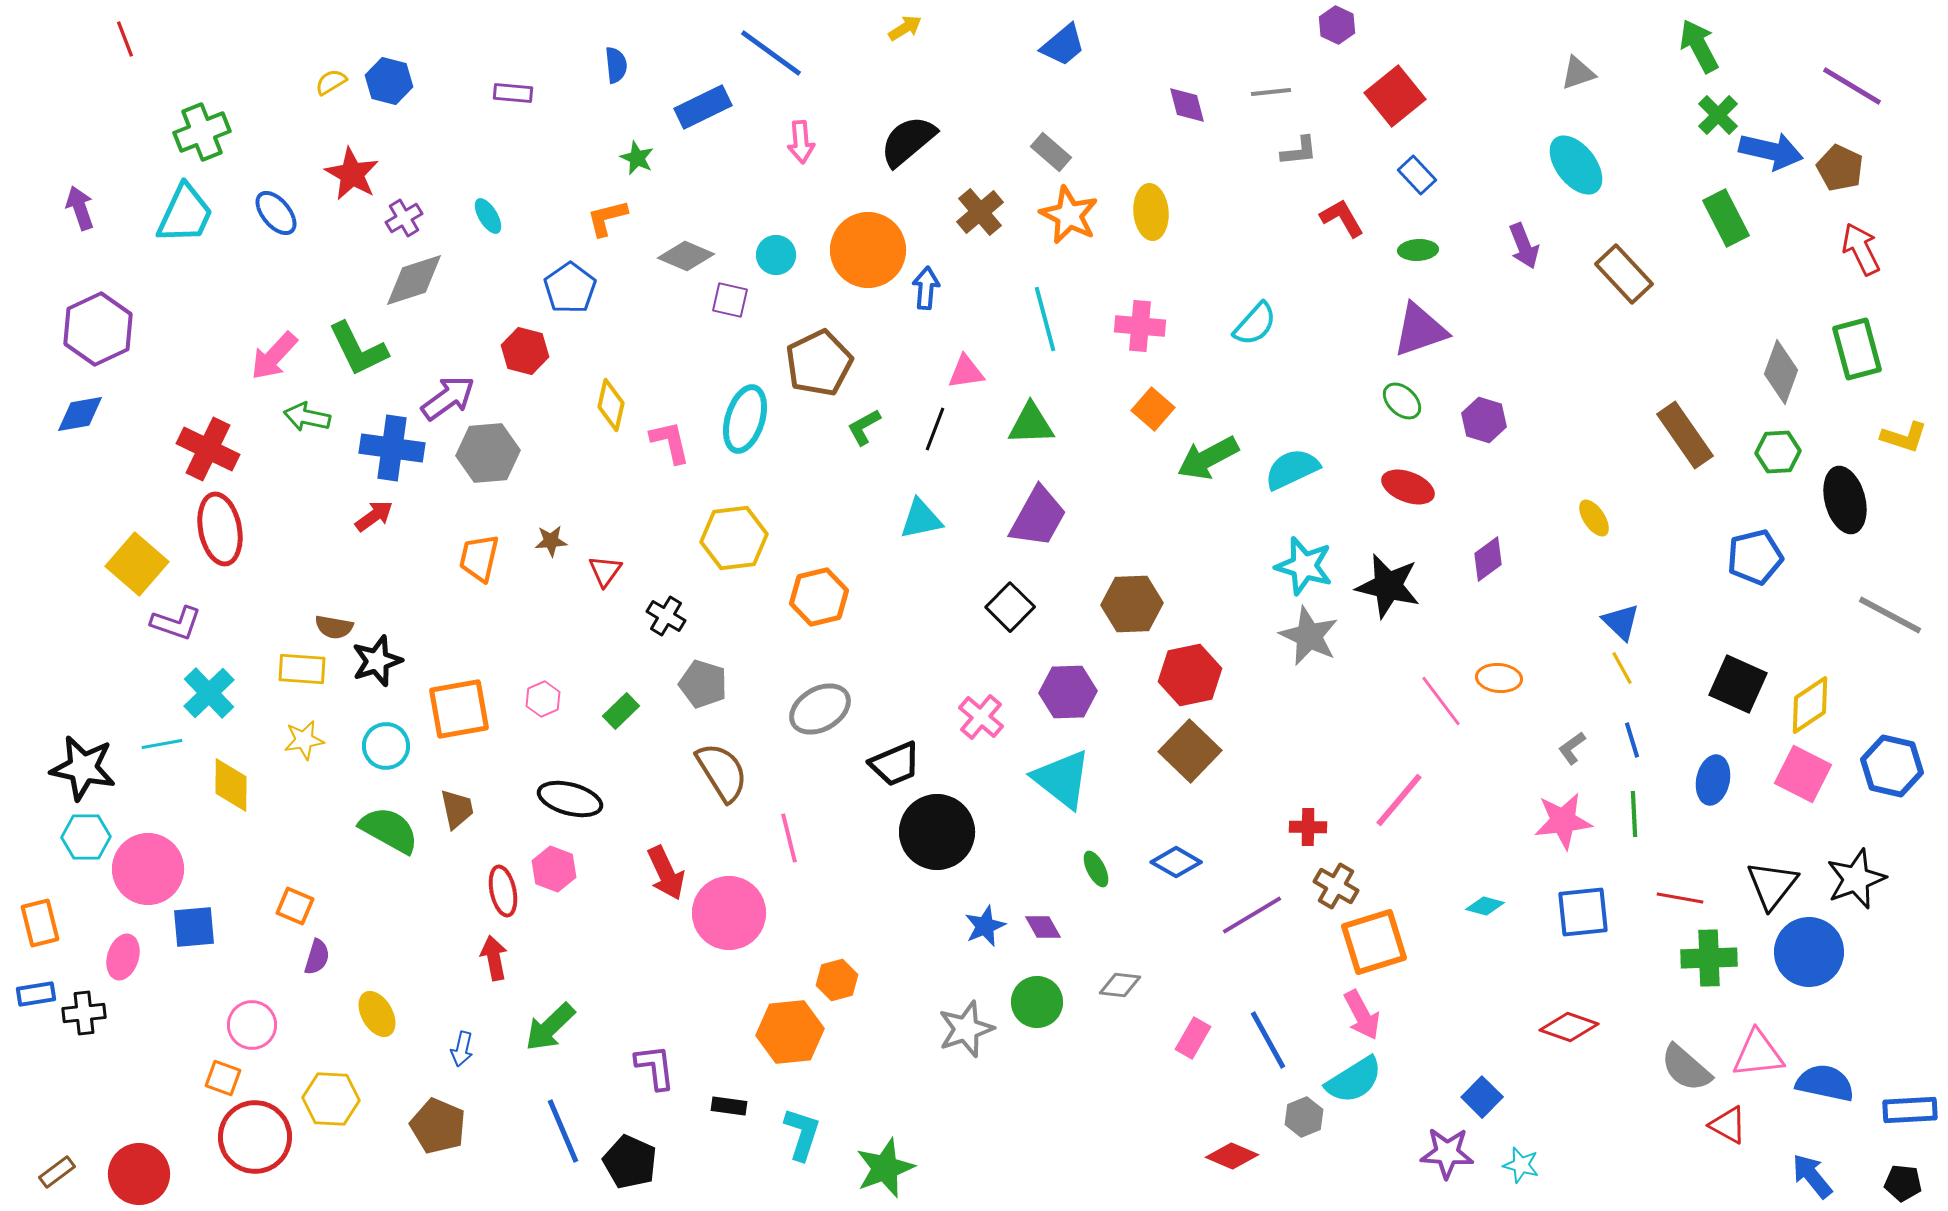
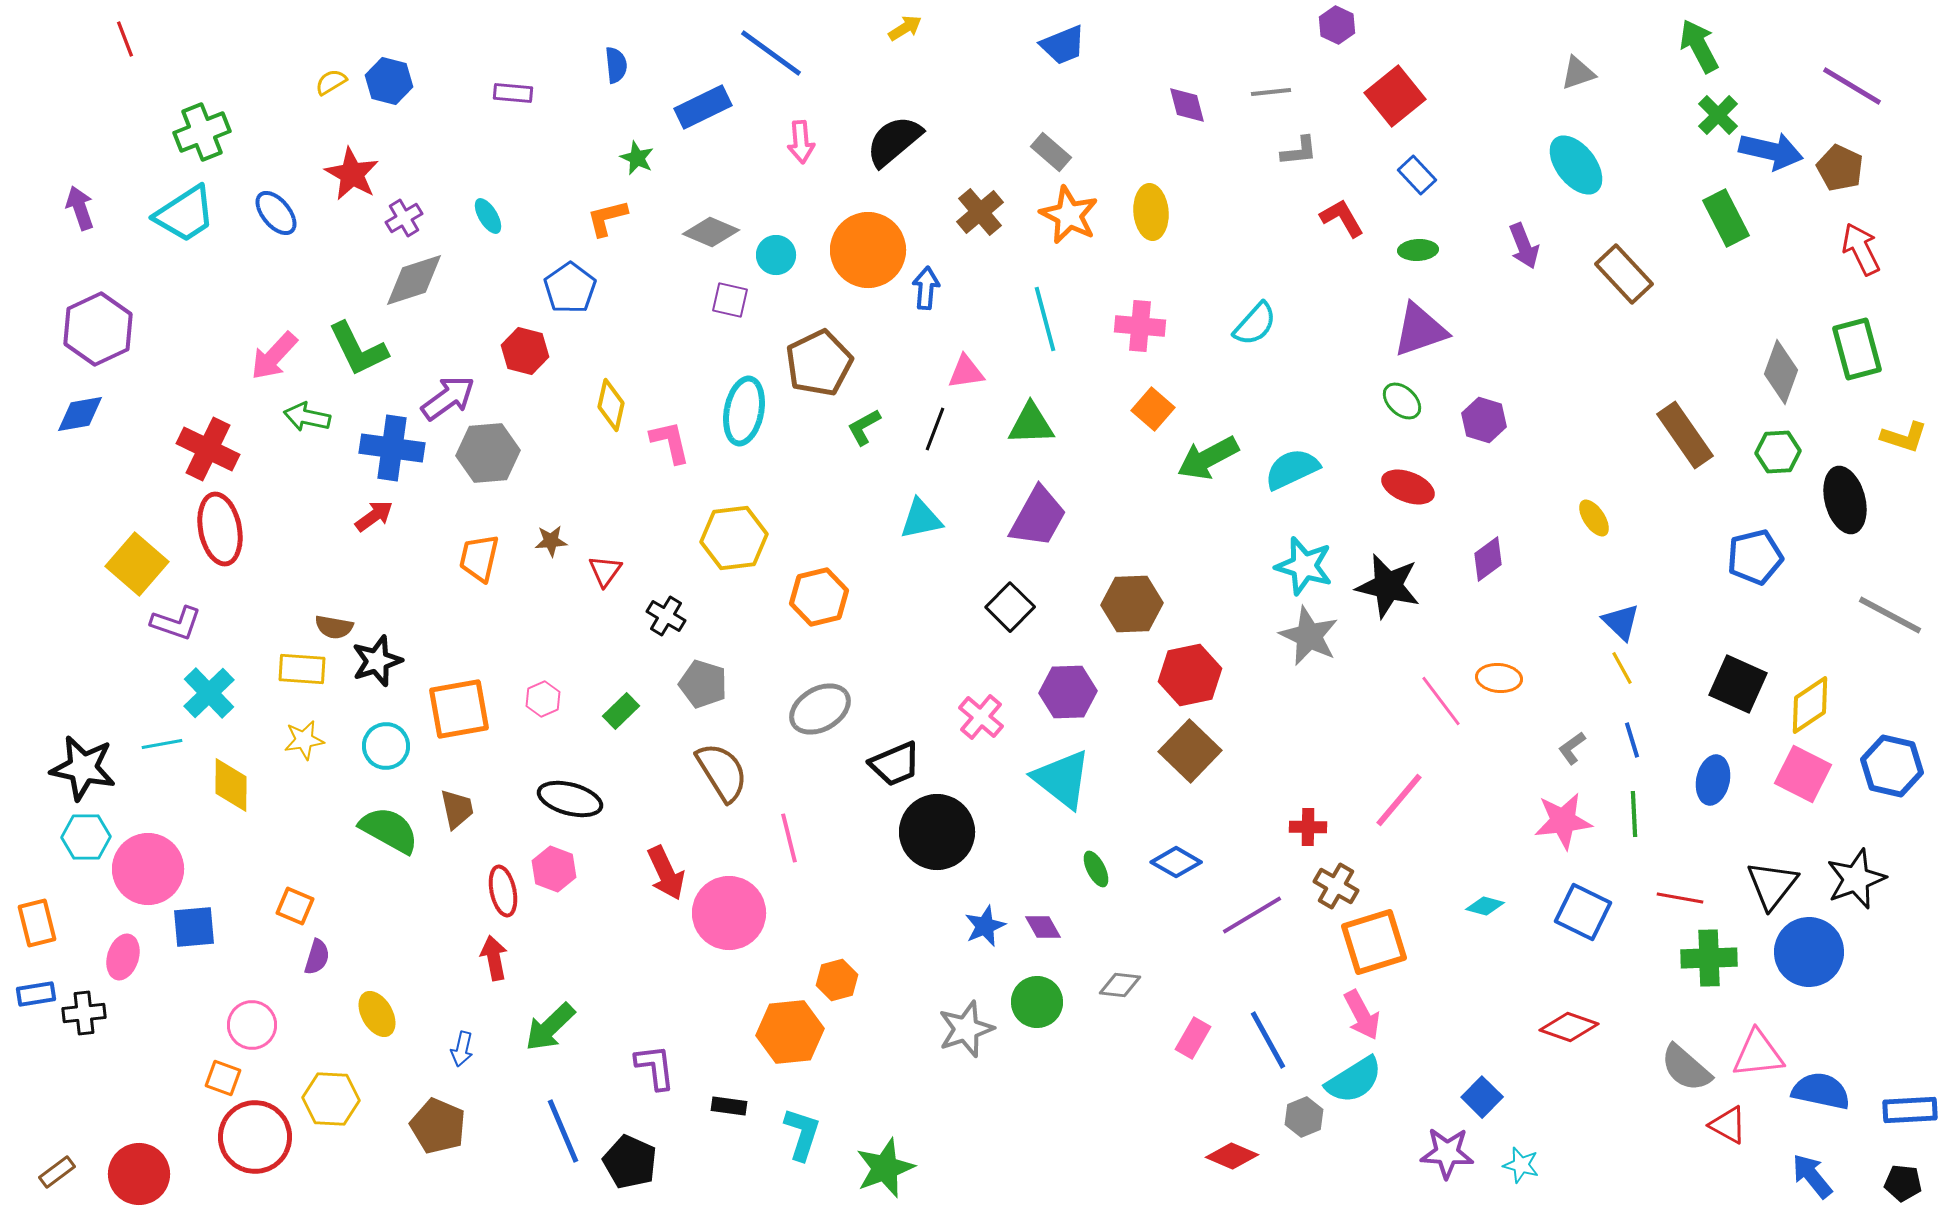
blue trapezoid at (1063, 45): rotated 18 degrees clockwise
black semicircle at (908, 141): moved 14 px left
cyan trapezoid at (185, 214): rotated 32 degrees clockwise
gray diamond at (686, 256): moved 25 px right, 24 px up
cyan ellipse at (745, 419): moved 1 px left, 8 px up; rotated 6 degrees counterclockwise
blue square at (1583, 912): rotated 32 degrees clockwise
orange rectangle at (40, 923): moved 3 px left
blue semicircle at (1825, 1083): moved 4 px left, 8 px down
